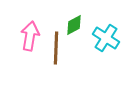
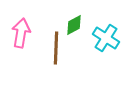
pink arrow: moved 9 px left, 3 px up
